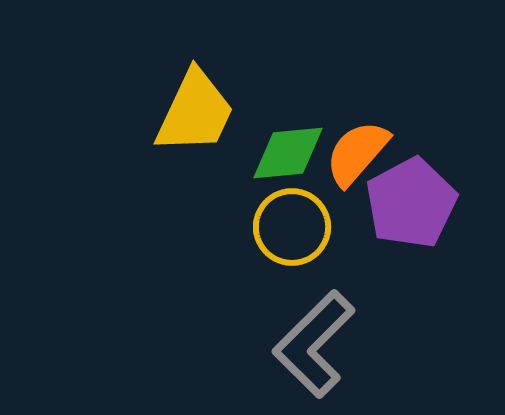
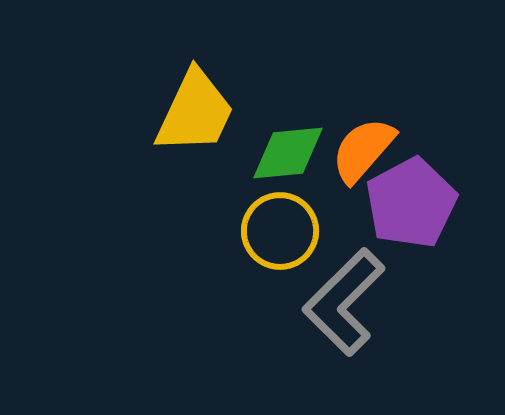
orange semicircle: moved 6 px right, 3 px up
yellow circle: moved 12 px left, 4 px down
gray L-shape: moved 30 px right, 42 px up
